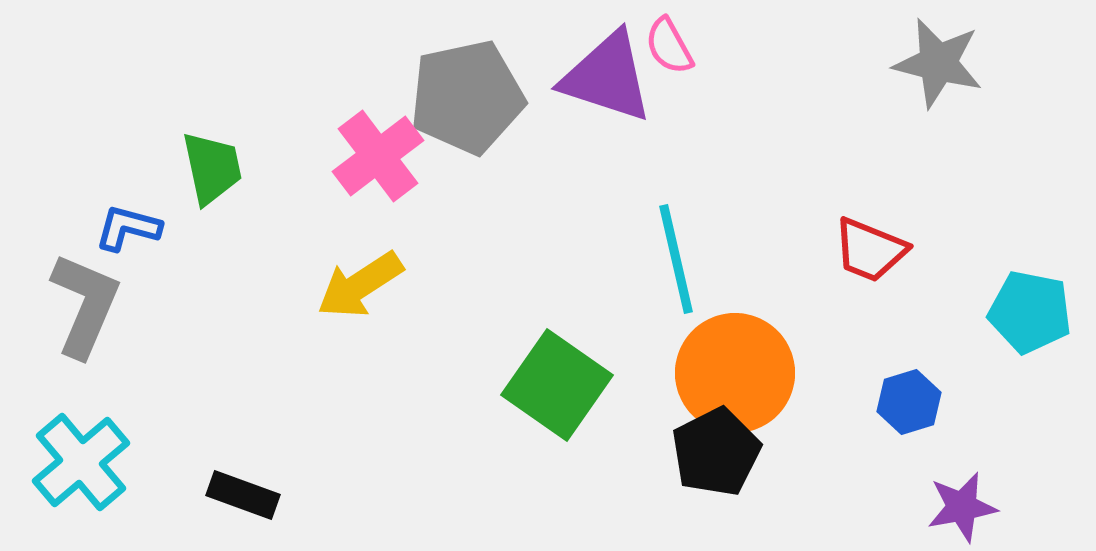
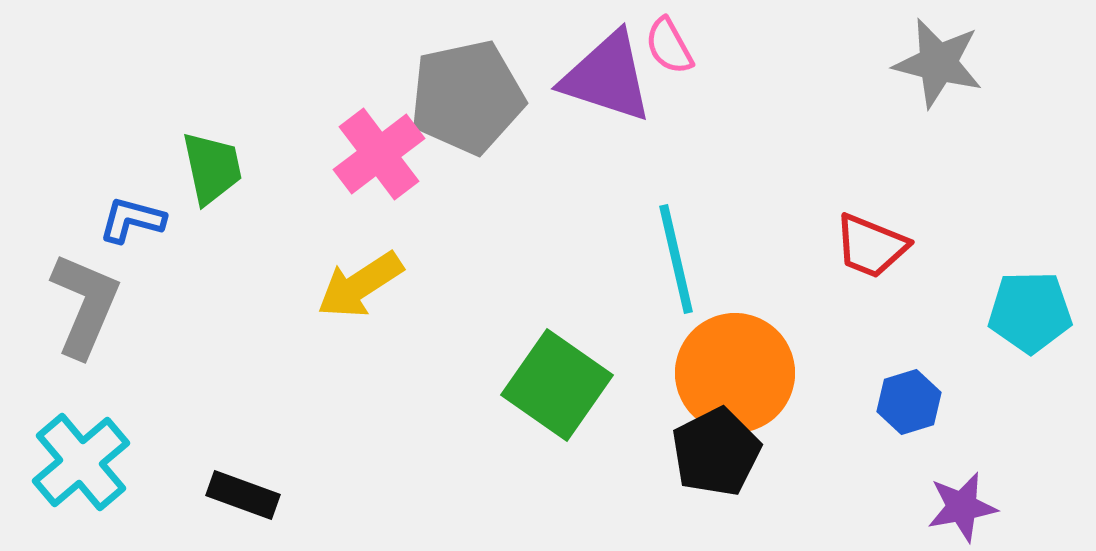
pink cross: moved 1 px right, 2 px up
blue L-shape: moved 4 px right, 8 px up
red trapezoid: moved 1 px right, 4 px up
cyan pentagon: rotated 12 degrees counterclockwise
